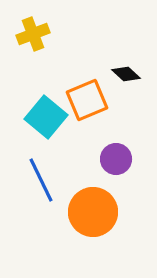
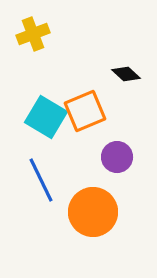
orange square: moved 2 px left, 11 px down
cyan square: rotated 9 degrees counterclockwise
purple circle: moved 1 px right, 2 px up
